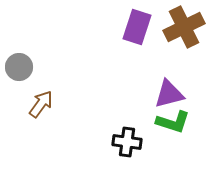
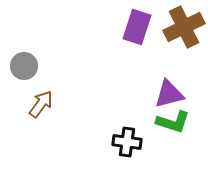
gray circle: moved 5 px right, 1 px up
